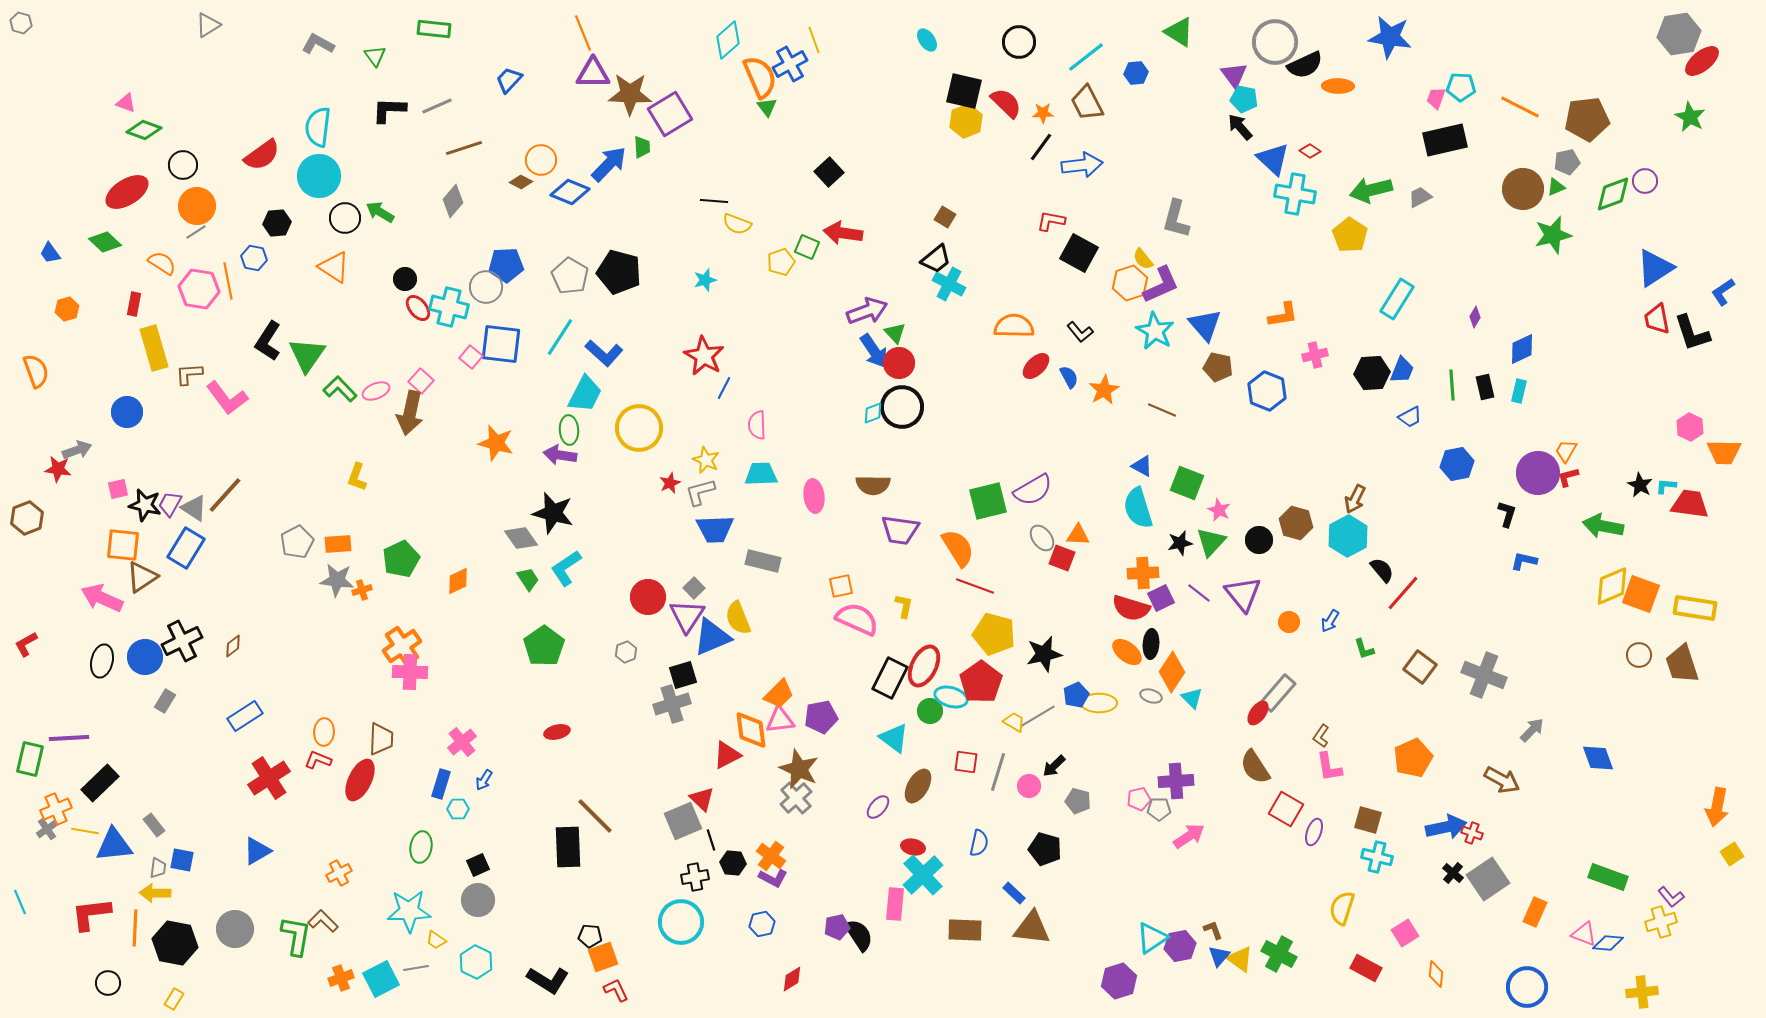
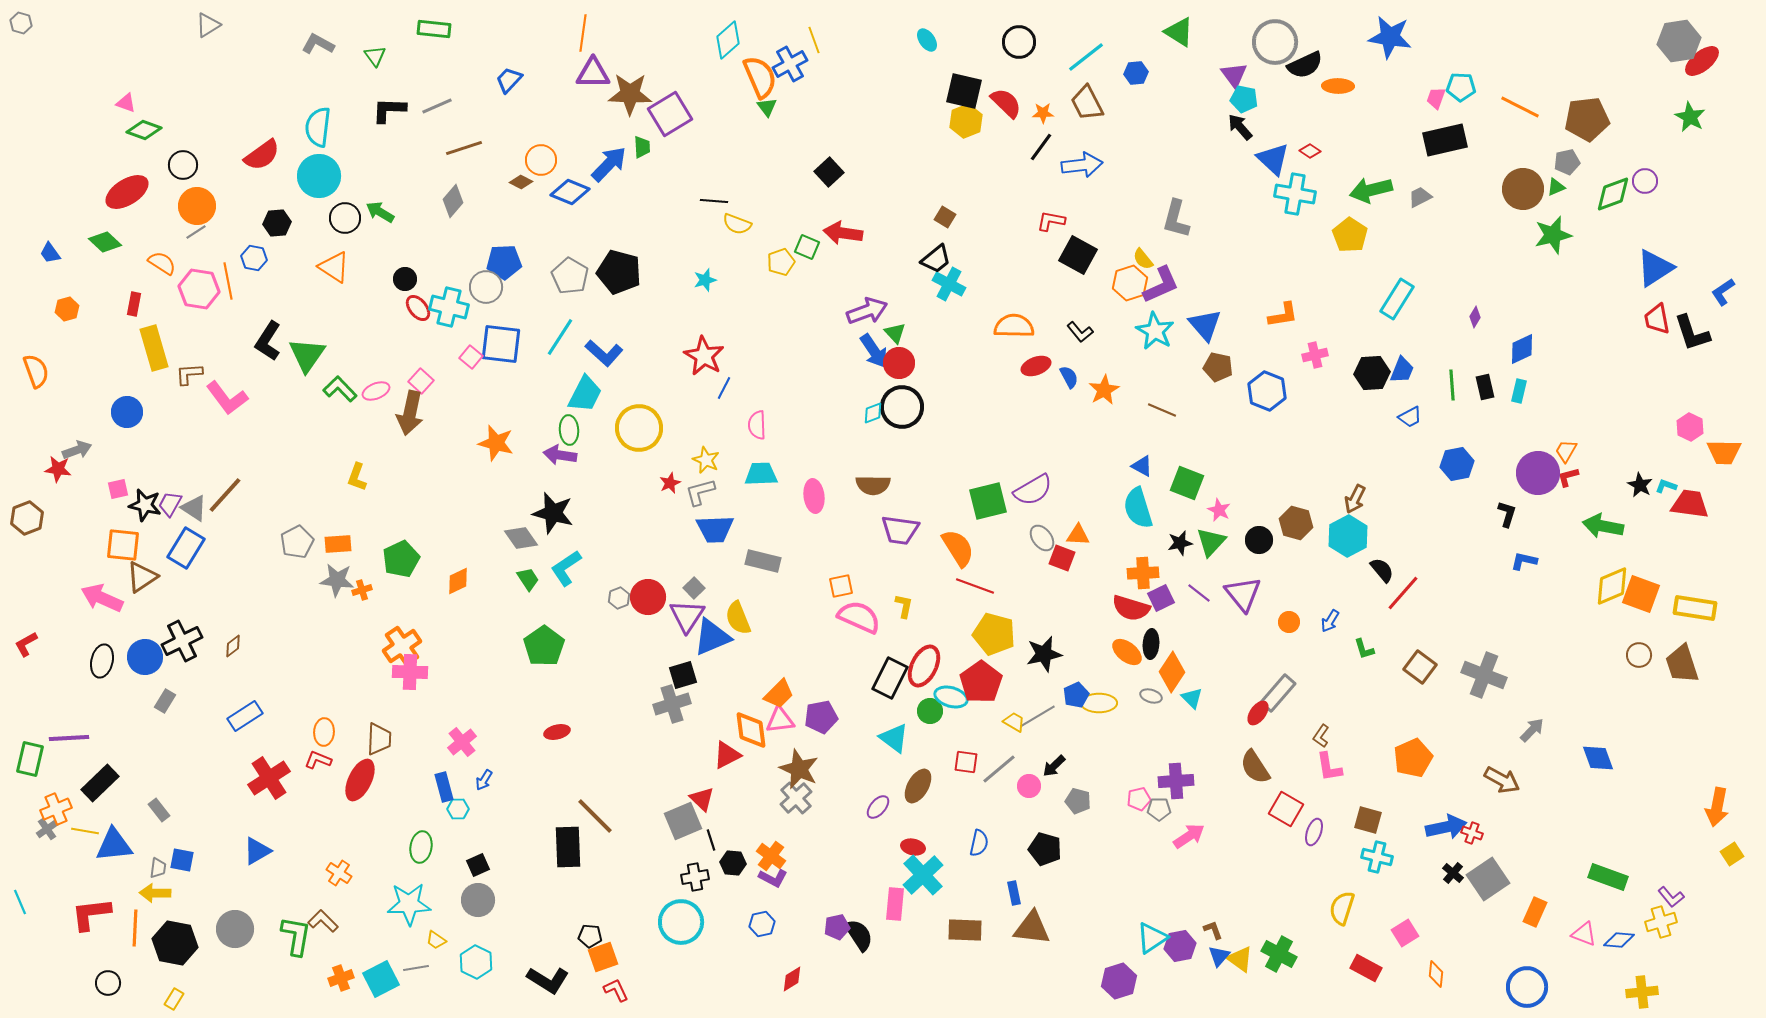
orange line at (583, 33): rotated 30 degrees clockwise
gray hexagon at (1679, 34): moved 7 px down
black square at (1079, 253): moved 1 px left, 2 px down
blue pentagon at (506, 265): moved 2 px left, 3 px up
red ellipse at (1036, 366): rotated 24 degrees clockwise
cyan L-shape at (1666, 486): rotated 15 degrees clockwise
pink semicircle at (857, 619): moved 2 px right, 2 px up
gray hexagon at (626, 652): moved 7 px left, 54 px up
brown trapezoid at (381, 739): moved 2 px left
gray line at (998, 772): moved 1 px right, 3 px up; rotated 33 degrees clockwise
blue rectangle at (441, 784): moved 3 px right, 3 px down; rotated 32 degrees counterclockwise
gray rectangle at (154, 825): moved 5 px right, 15 px up
orange cross at (339, 873): rotated 30 degrees counterclockwise
blue rectangle at (1014, 893): rotated 35 degrees clockwise
cyan star at (409, 911): moved 7 px up
blue diamond at (1608, 943): moved 11 px right, 3 px up
